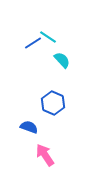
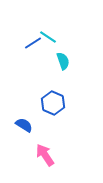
cyan semicircle: moved 1 px right, 1 px down; rotated 24 degrees clockwise
blue semicircle: moved 5 px left, 2 px up; rotated 12 degrees clockwise
